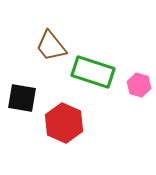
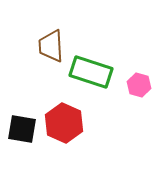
brown trapezoid: rotated 36 degrees clockwise
green rectangle: moved 2 px left
black square: moved 31 px down
